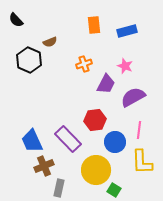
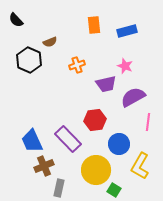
orange cross: moved 7 px left, 1 px down
purple trapezoid: rotated 50 degrees clockwise
pink line: moved 9 px right, 8 px up
blue circle: moved 4 px right, 2 px down
yellow L-shape: moved 2 px left, 4 px down; rotated 32 degrees clockwise
